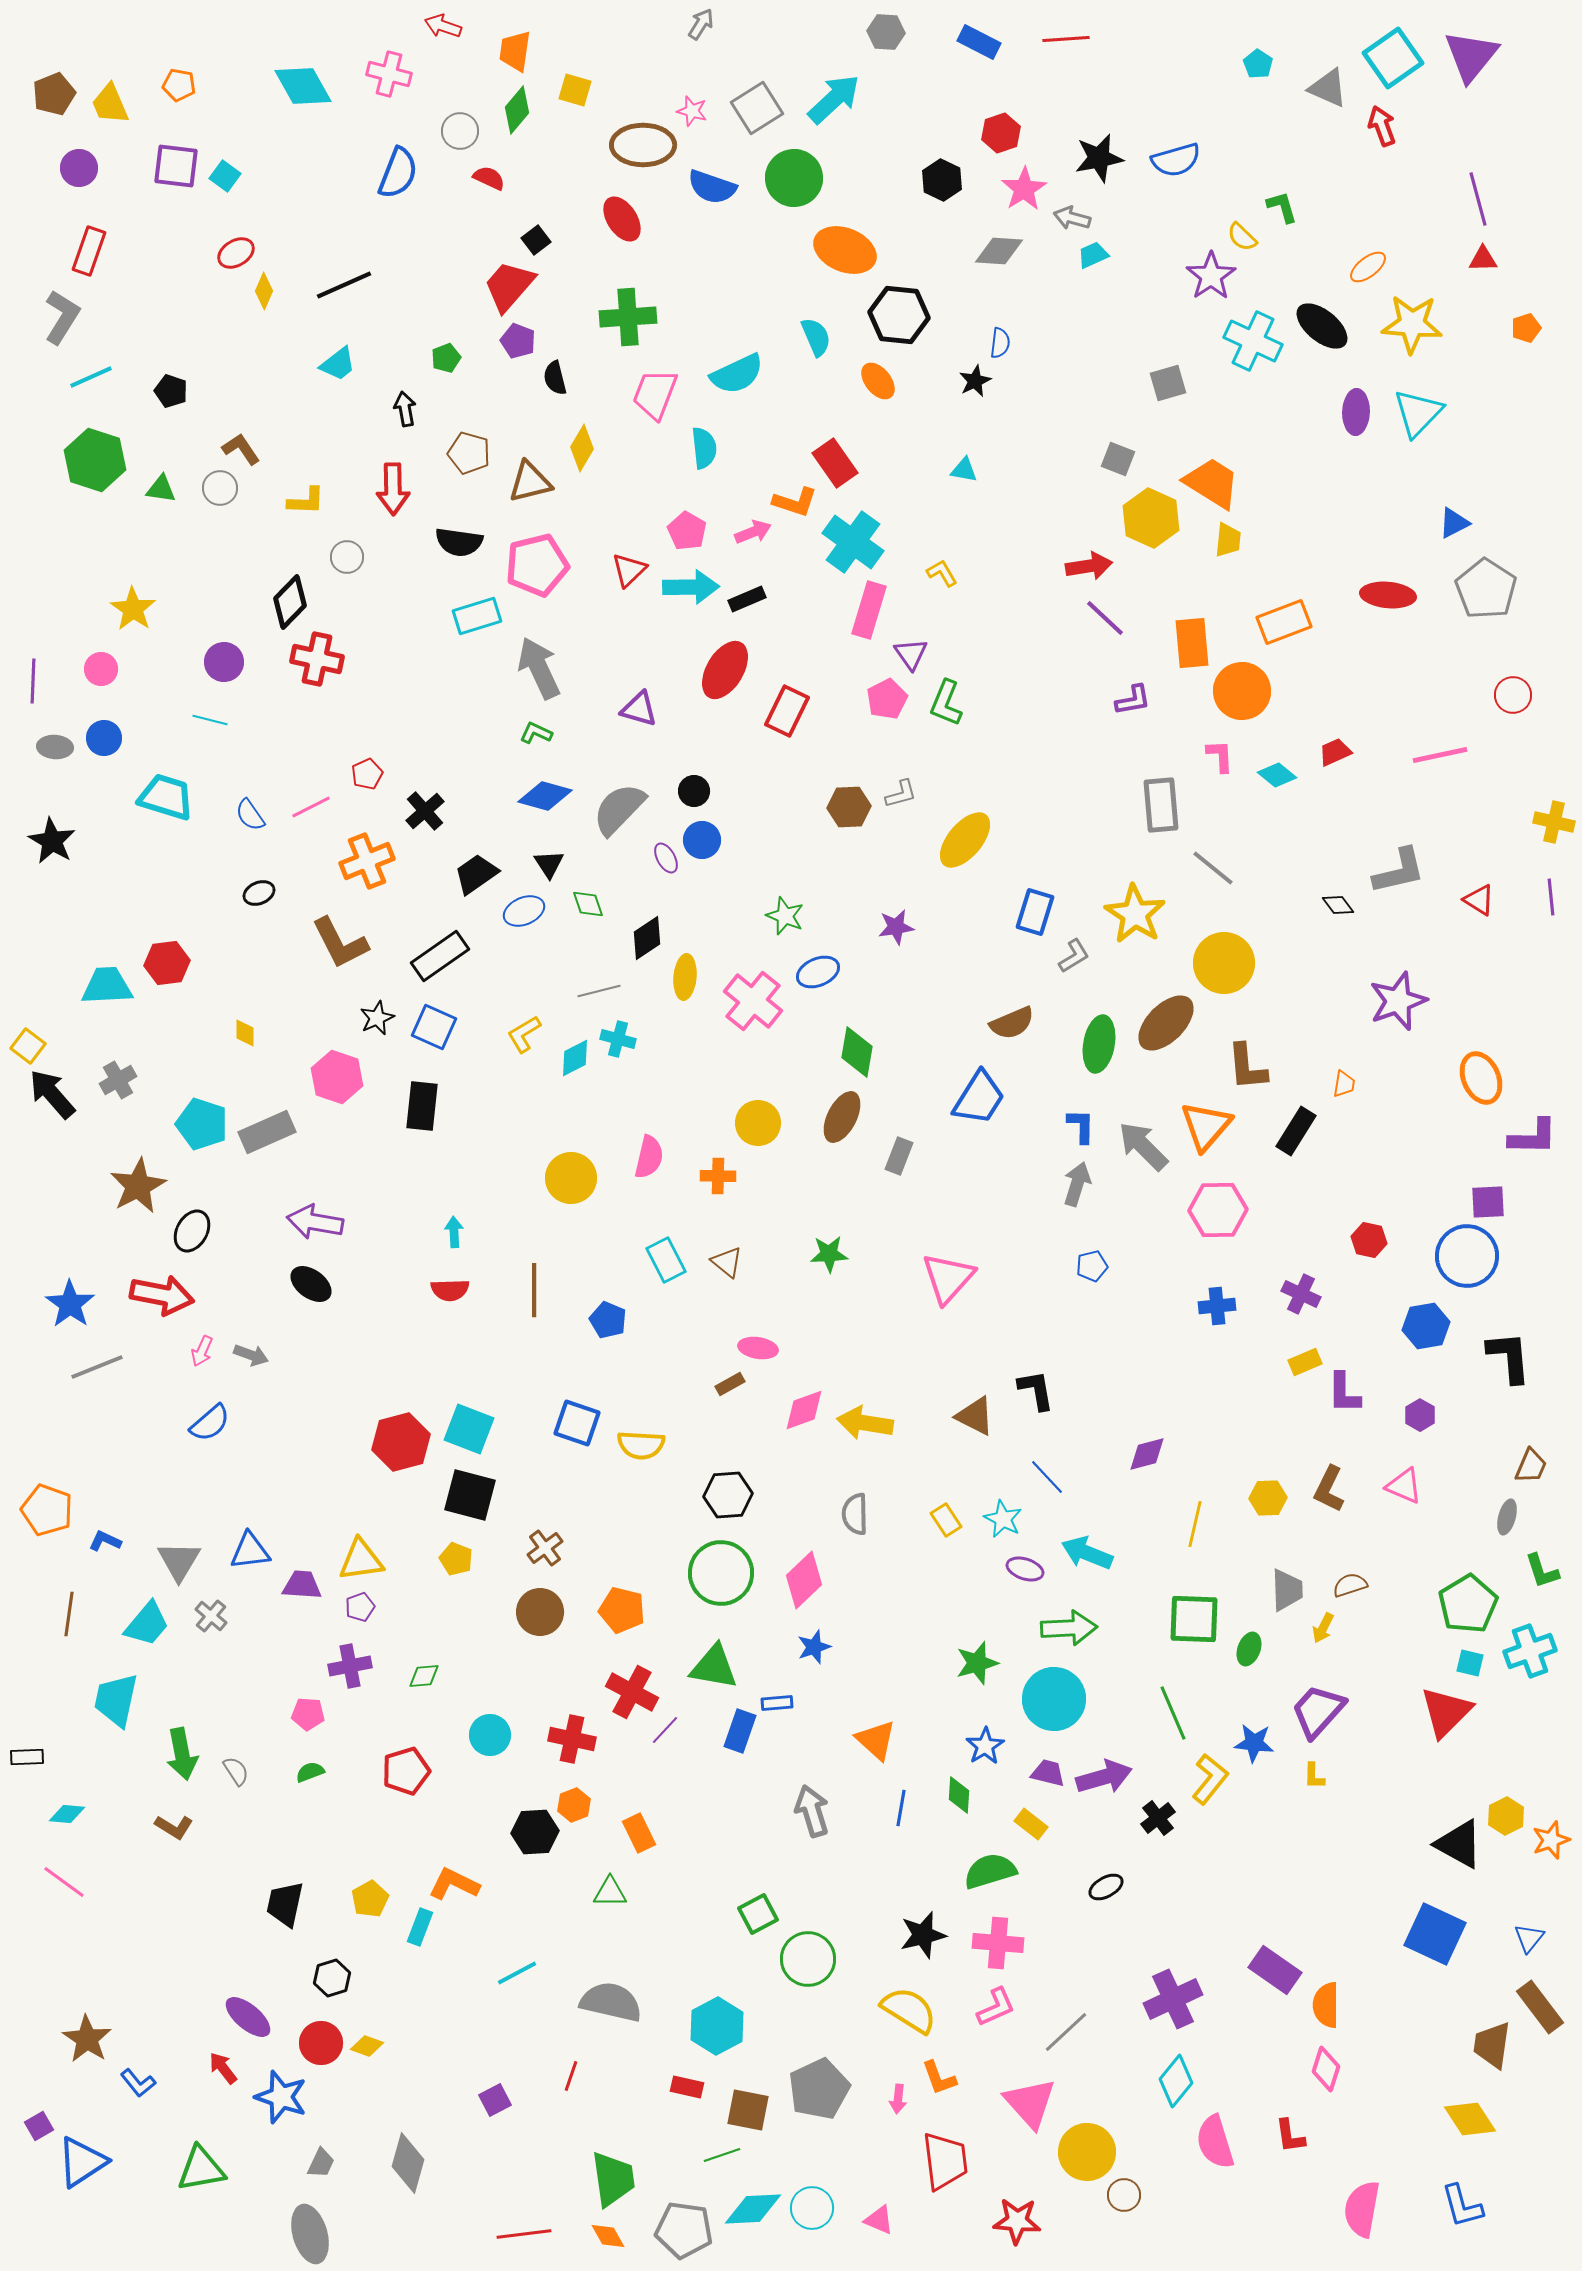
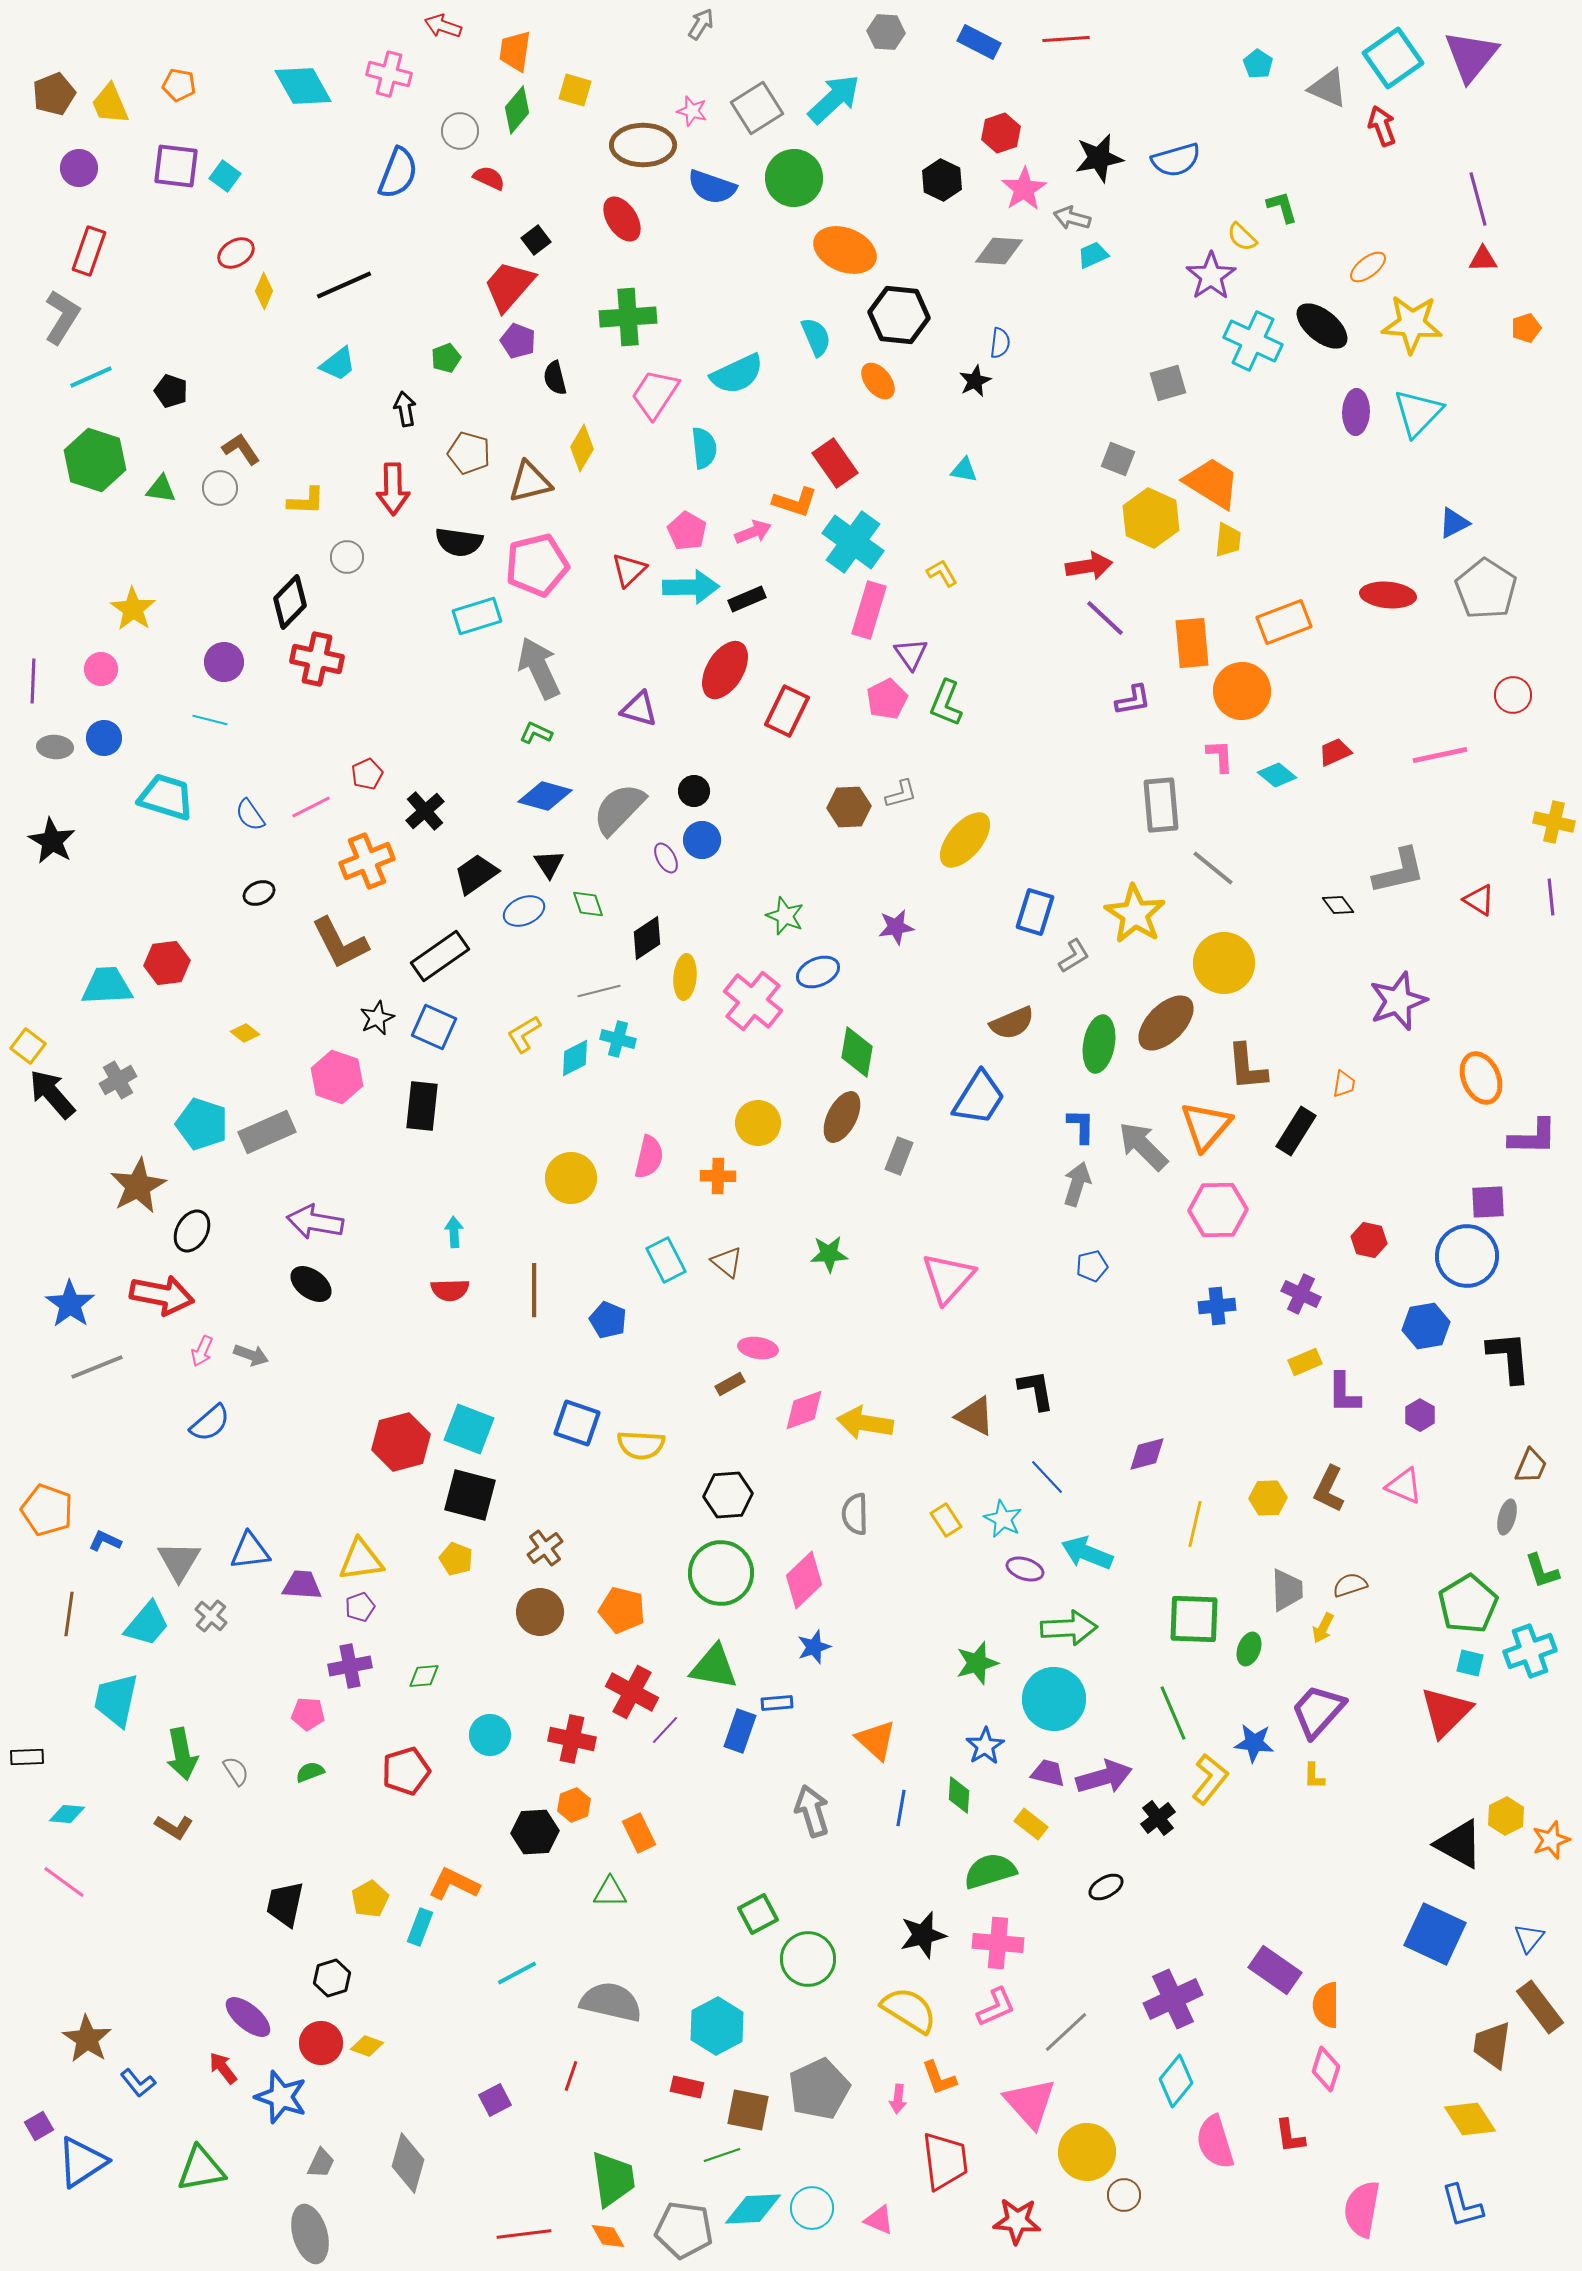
pink trapezoid at (655, 394): rotated 12 degrees clockwise
yellow diamond at (245, 1033): rotated 52 degrees counterclockwise
